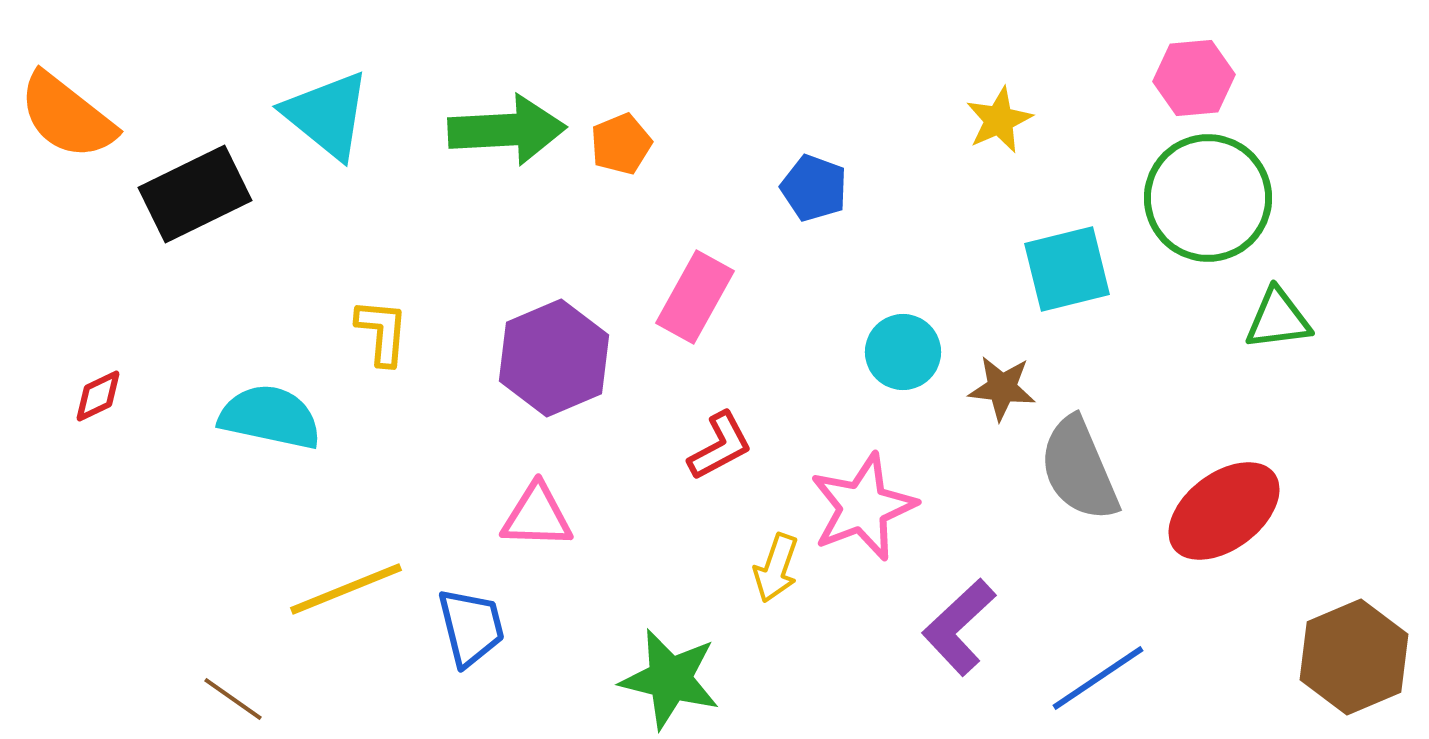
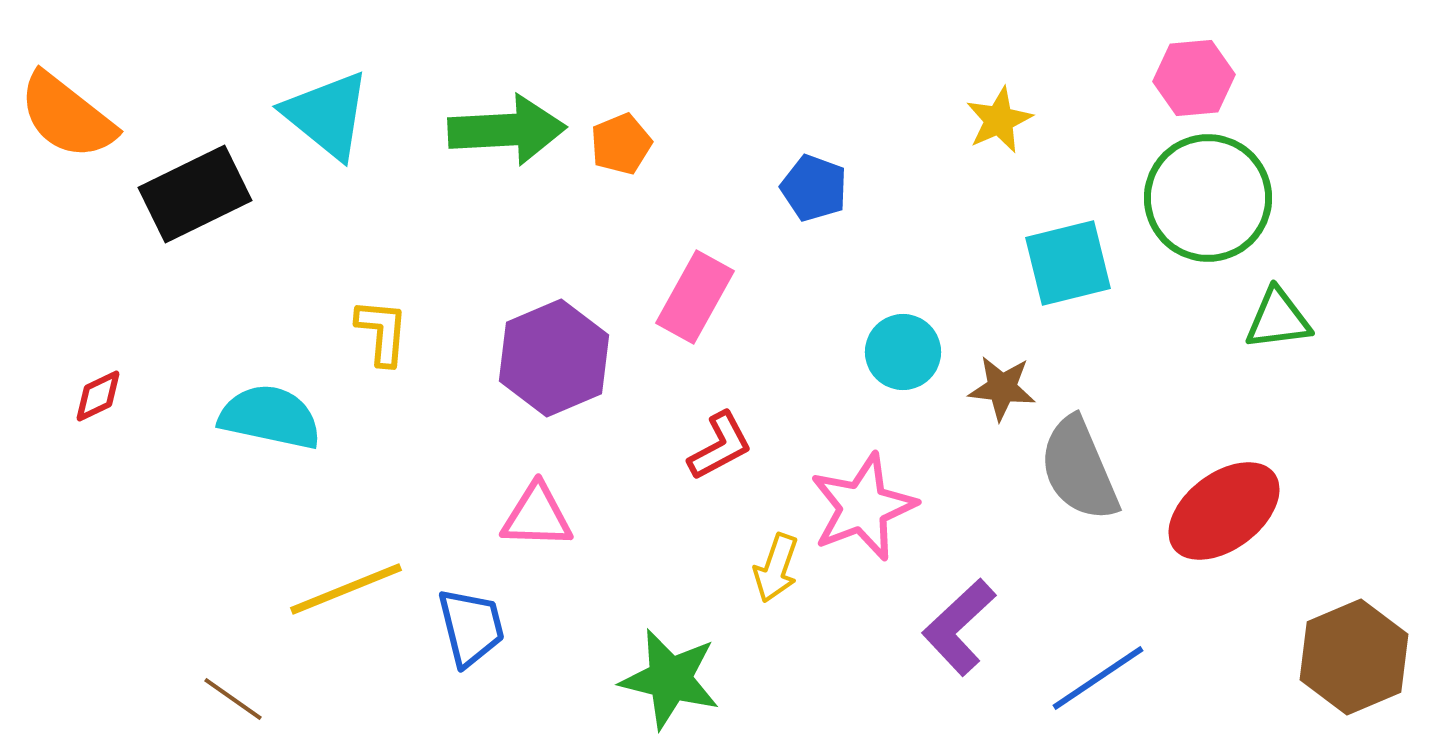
cyan square: moved 1 px right, 6 px up
